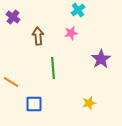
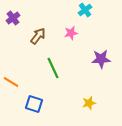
cyan cross: moved 7 px right
purple cross: moved 1 px down; rotated 16 degrees clockwise
brown arrow: rotated 42 degrees clockwise
purple star: rotated 30 degrees clockwise
green line: rotated 20 degrees counterclockwise
blue square: rotated 18 degrees clockwise
